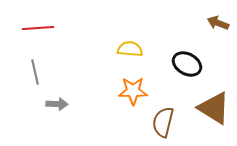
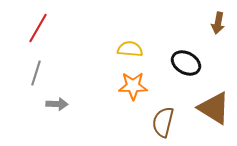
brown arrow: rotated 100 degrees counterclockwise
red line: rotated 56 degrees counterclockwise
black ellipse: moved 1 px left, 1 px up
gray line: moved 1 px right, 1 px down; rotated 30 degrees clockwise
orange star: moved 5 px up
